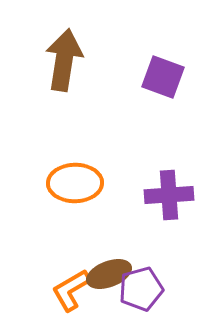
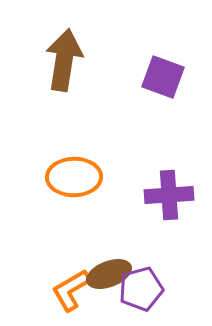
orange ellipse: moved 1 px left, 6 px up
